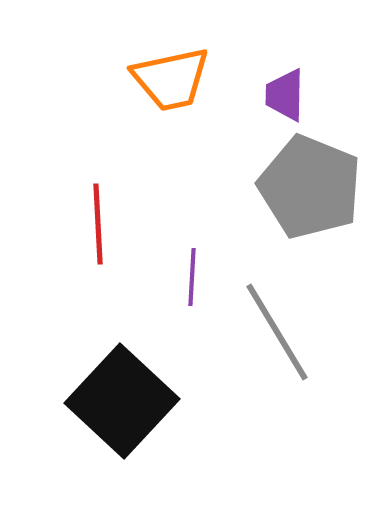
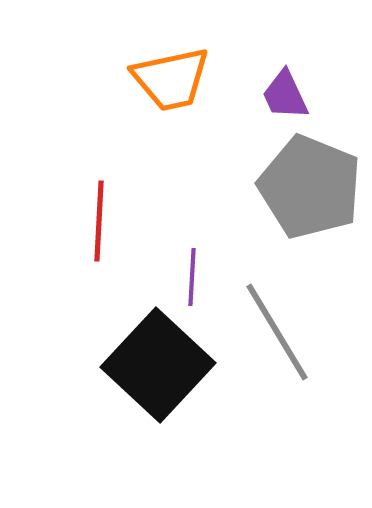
purple trapezoid: rotated 26 degrees counterclockwise
red line: moved 1 px right, 3 px up; rotated 6 degrees clockwise
black square: moved 36 px right, 36 px up
